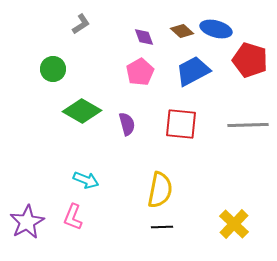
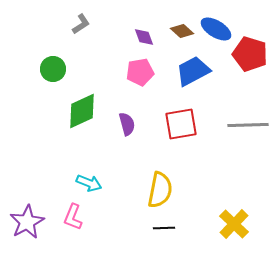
blue ellipse: rotated 16 degrees clockwise
red pentagon: moved 6 px up
pink pentagon: rotated 20 degrees clockwise
green diamond: rotated 54 degrees counterclockwise
red square: rotated 16 degrees counterclockwise
cyan arrow: moved 3 px right, 3 px down
black line: moved 2 px right, 1 px down
